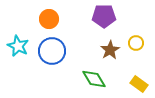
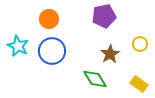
purple pentagon: rotated 10 degrees counterclockwise
yellow circle: moved 4 px right, 1 px down
brown star: moved 4 px down
green diamond: moved 1 px right
